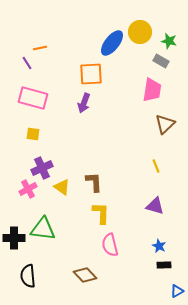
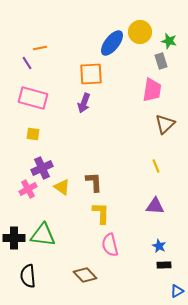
gray rectangle: rotated 42 degrees clockwise
purple triangle: rotated 12 degrees counterclockwise
green triangle: moved 6 px down
